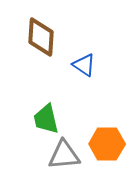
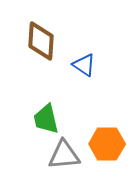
brown diamond: moved 4 px down
